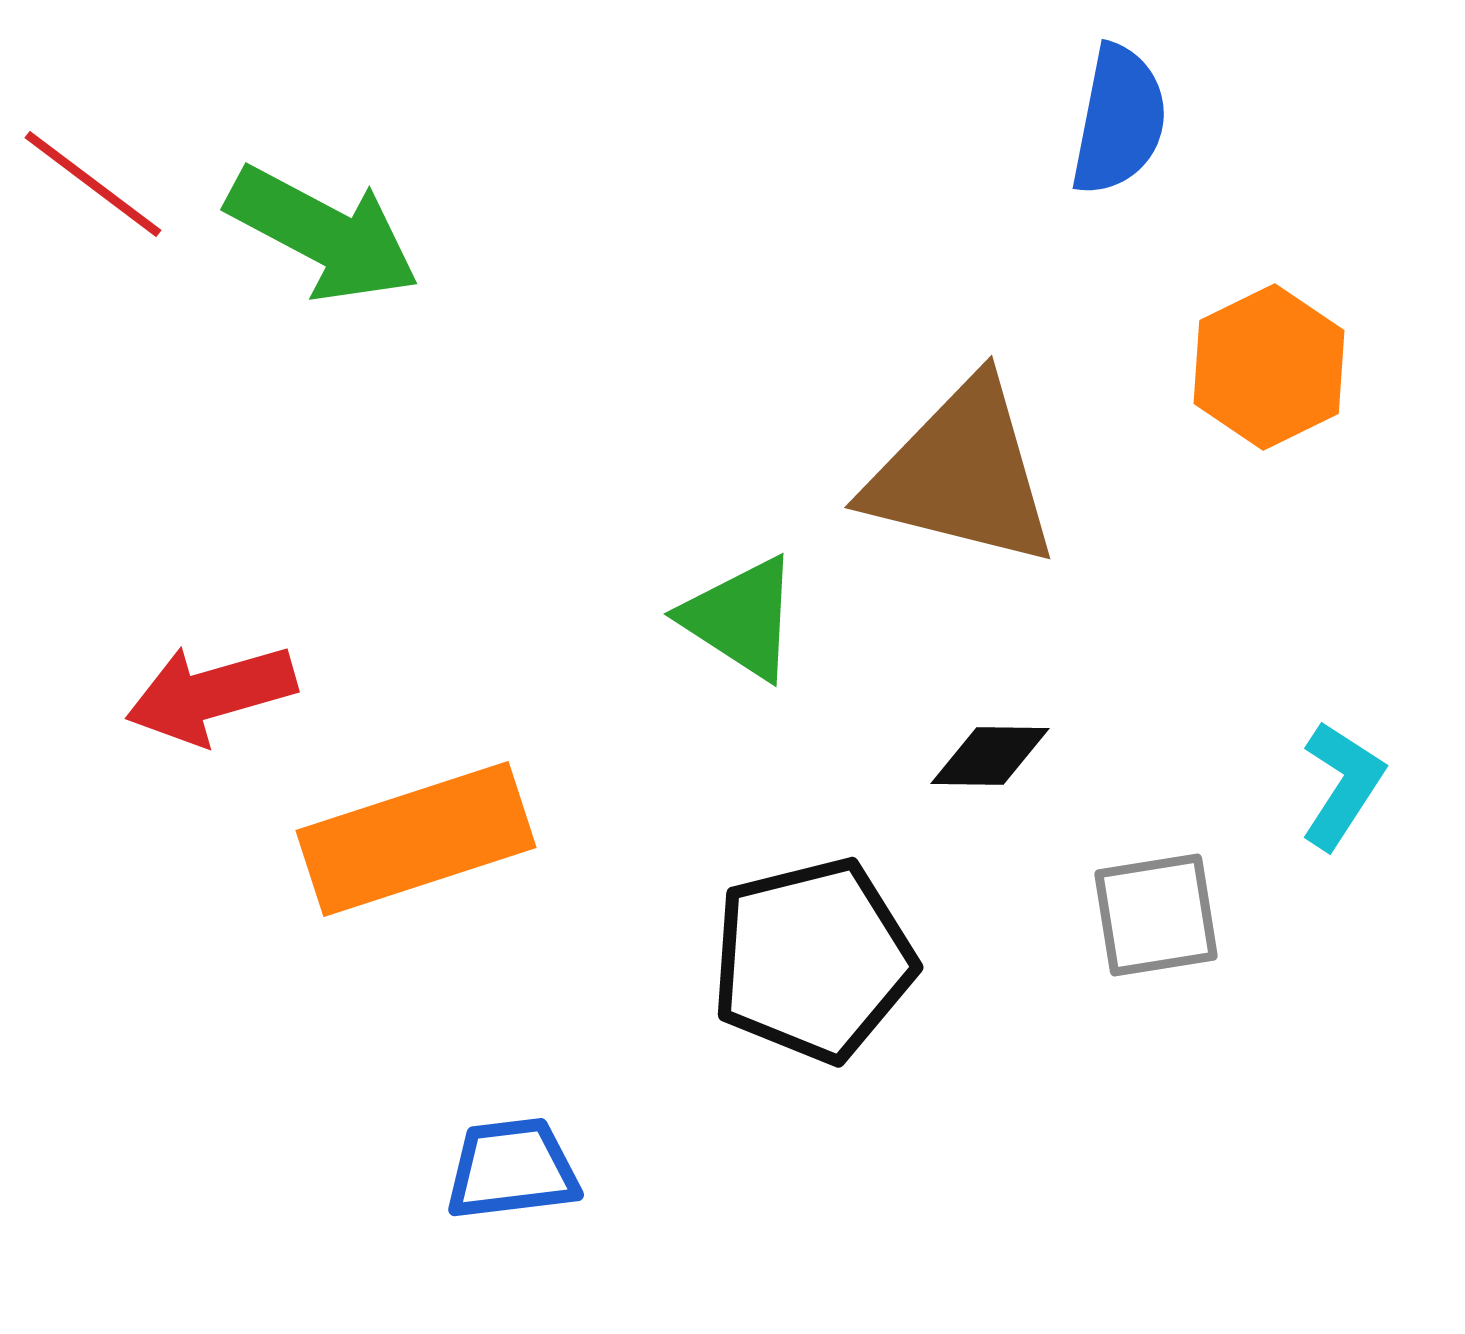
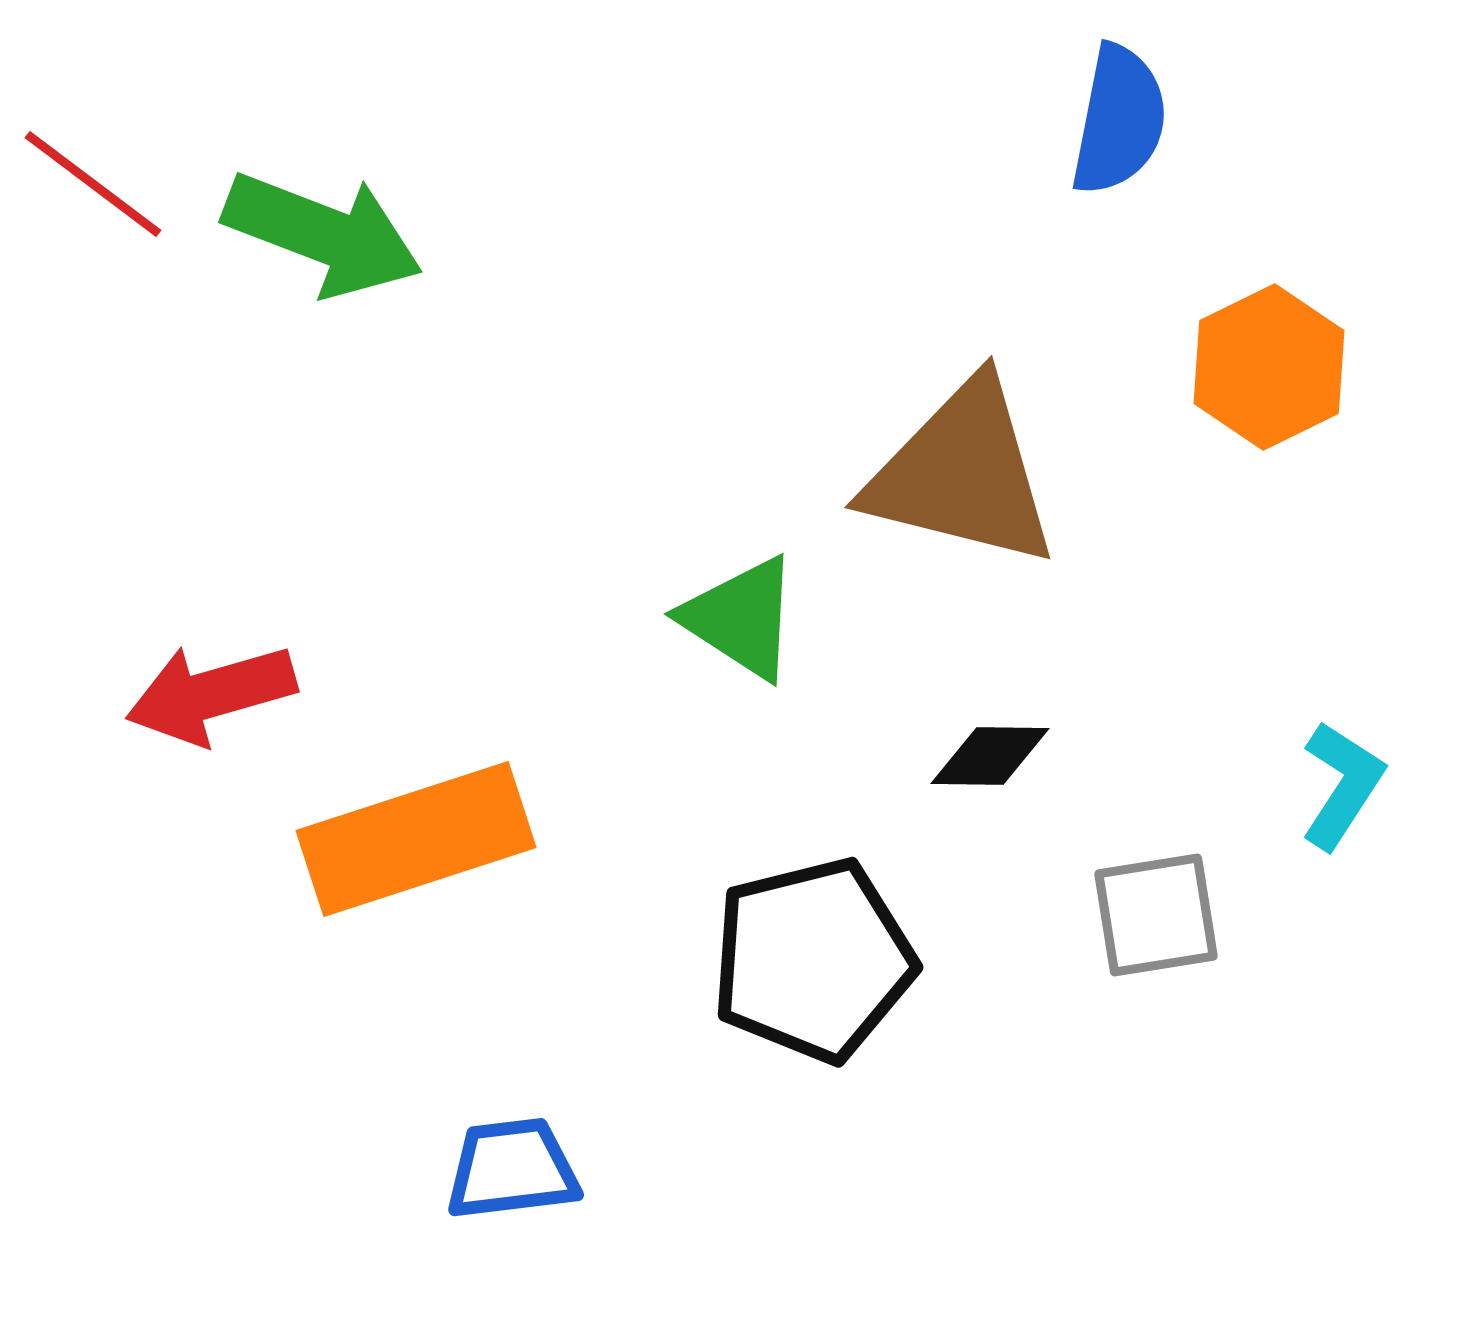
green arrow: rotated 7 degrees counterclockwise
